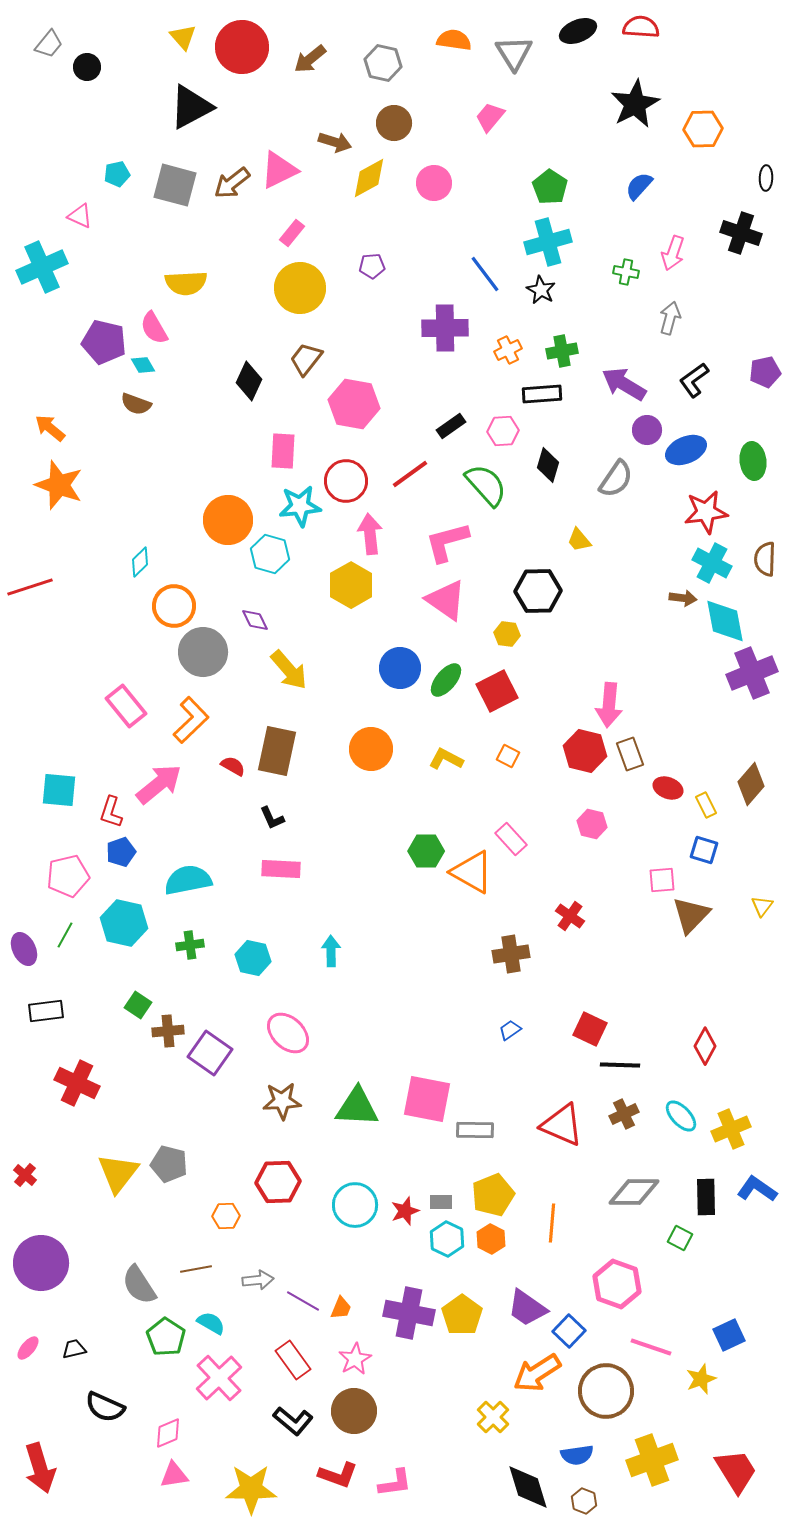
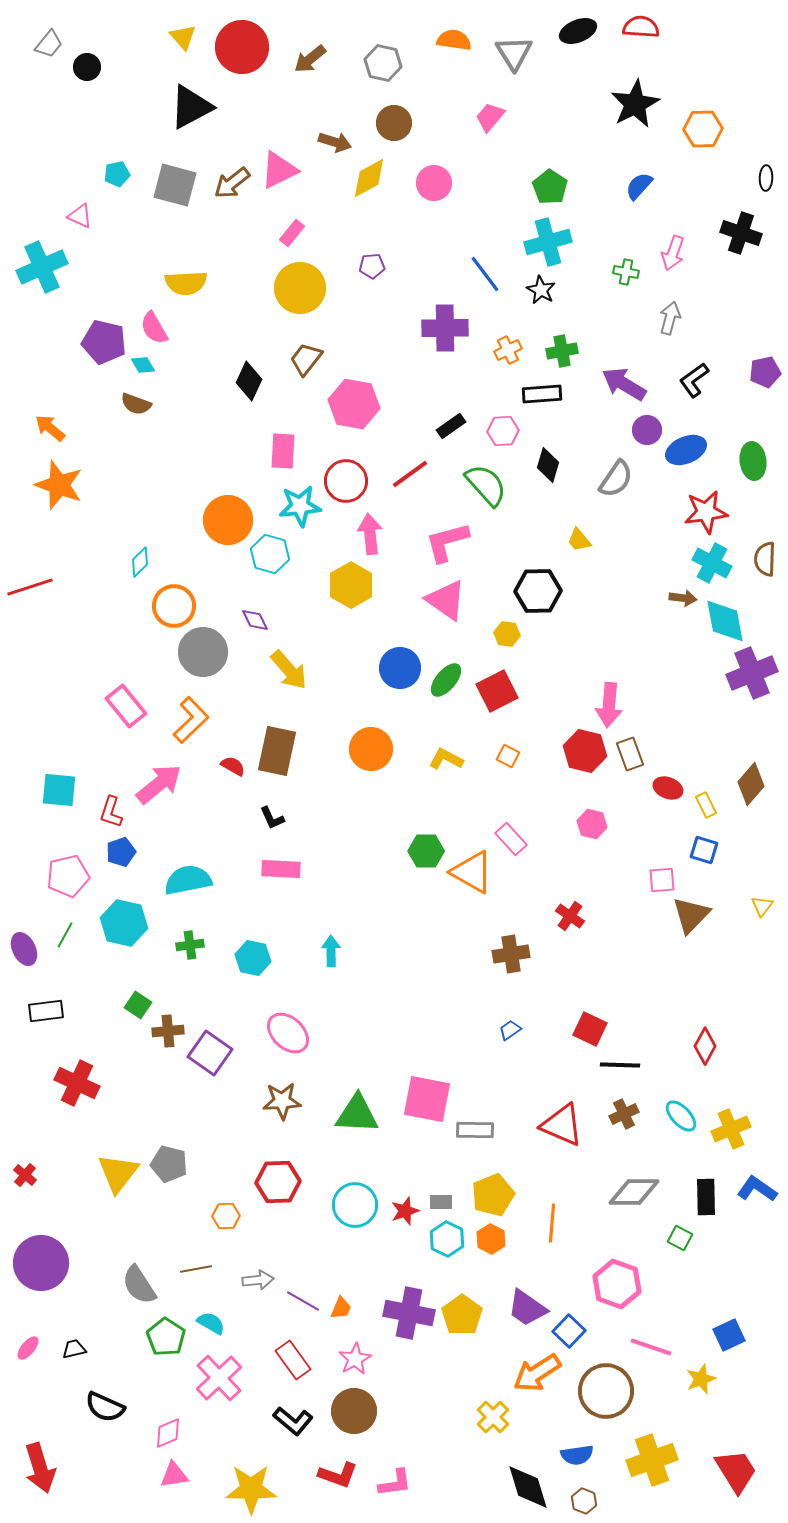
green triangle at (357, 1107): moved 7 px down
